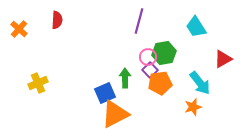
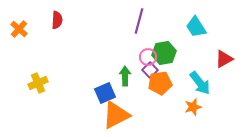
red triangle: moved 1 px right
green arrow: moved 2 px up
orange triangle: moved 1 px right, 1 px down
